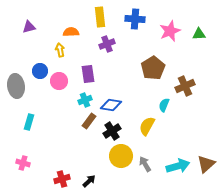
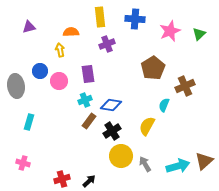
green triangle: rotated 40 degrees counterclockwise
brown triangle: moved 2 px left, 3 px up
